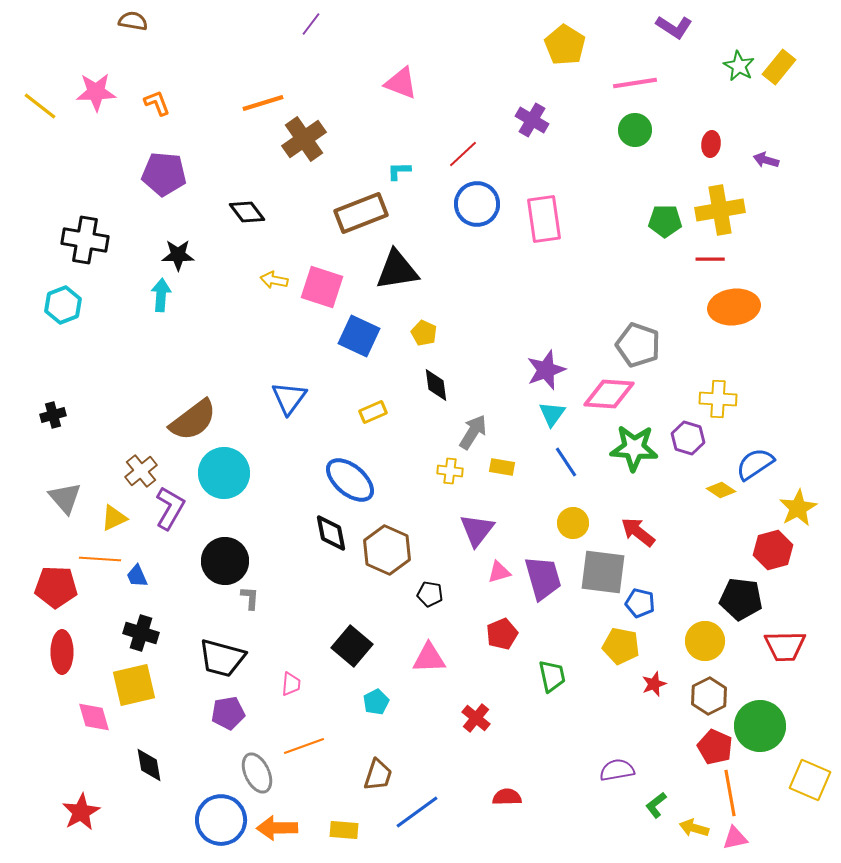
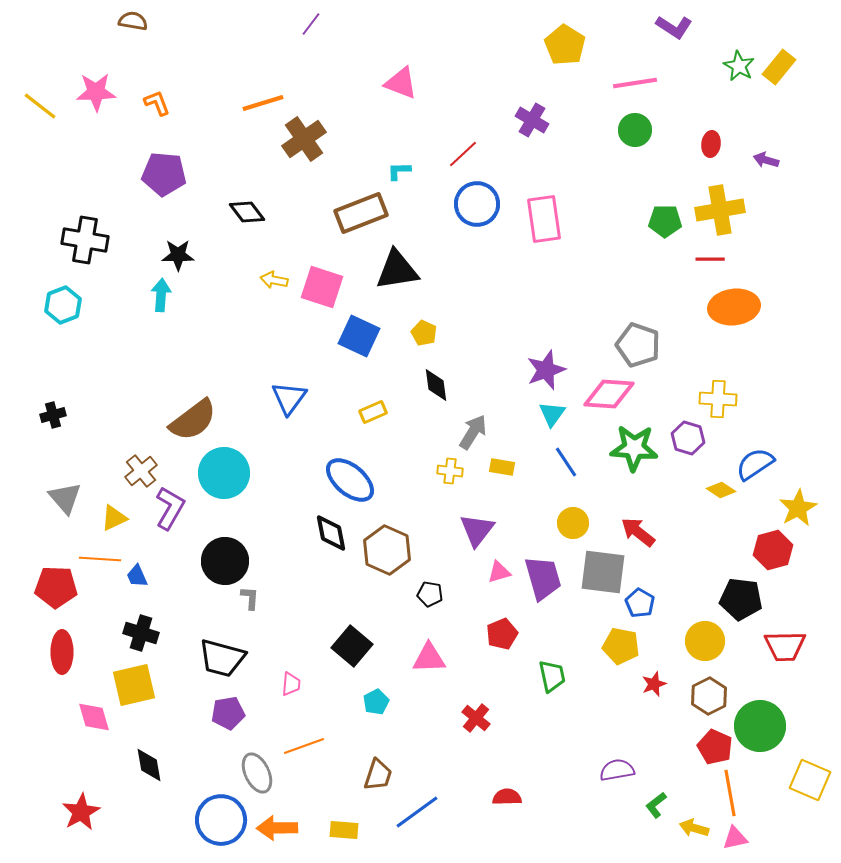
blue pentagon at (640, 603): rotated 16 degrees clockwise
